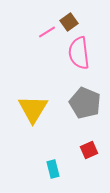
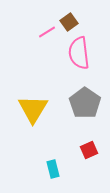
gray pentagon: rotated 12 degrees clockwise
